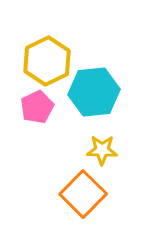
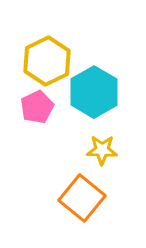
cyan hexagon: rotated 24 degrees counterclockwise
orange square: moved 1 px left, 4 px down; rotated 6 degrees counterclockwise
